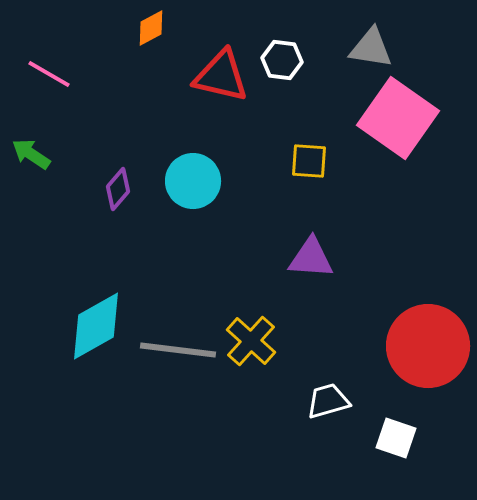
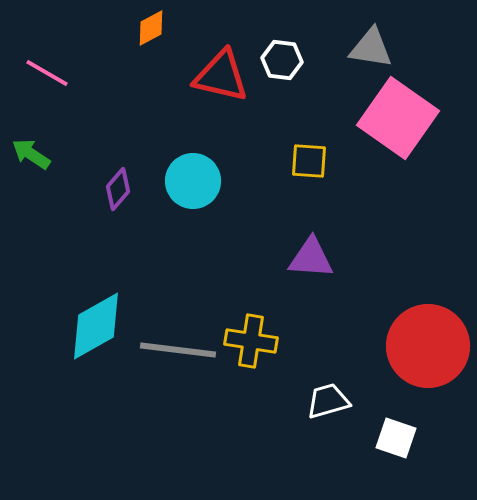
pink line: moved 2 px left, 1 px up
yellow cross: rotated 33 degrees counterclockwise
